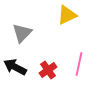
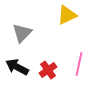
black arrow: moved 2 px right
